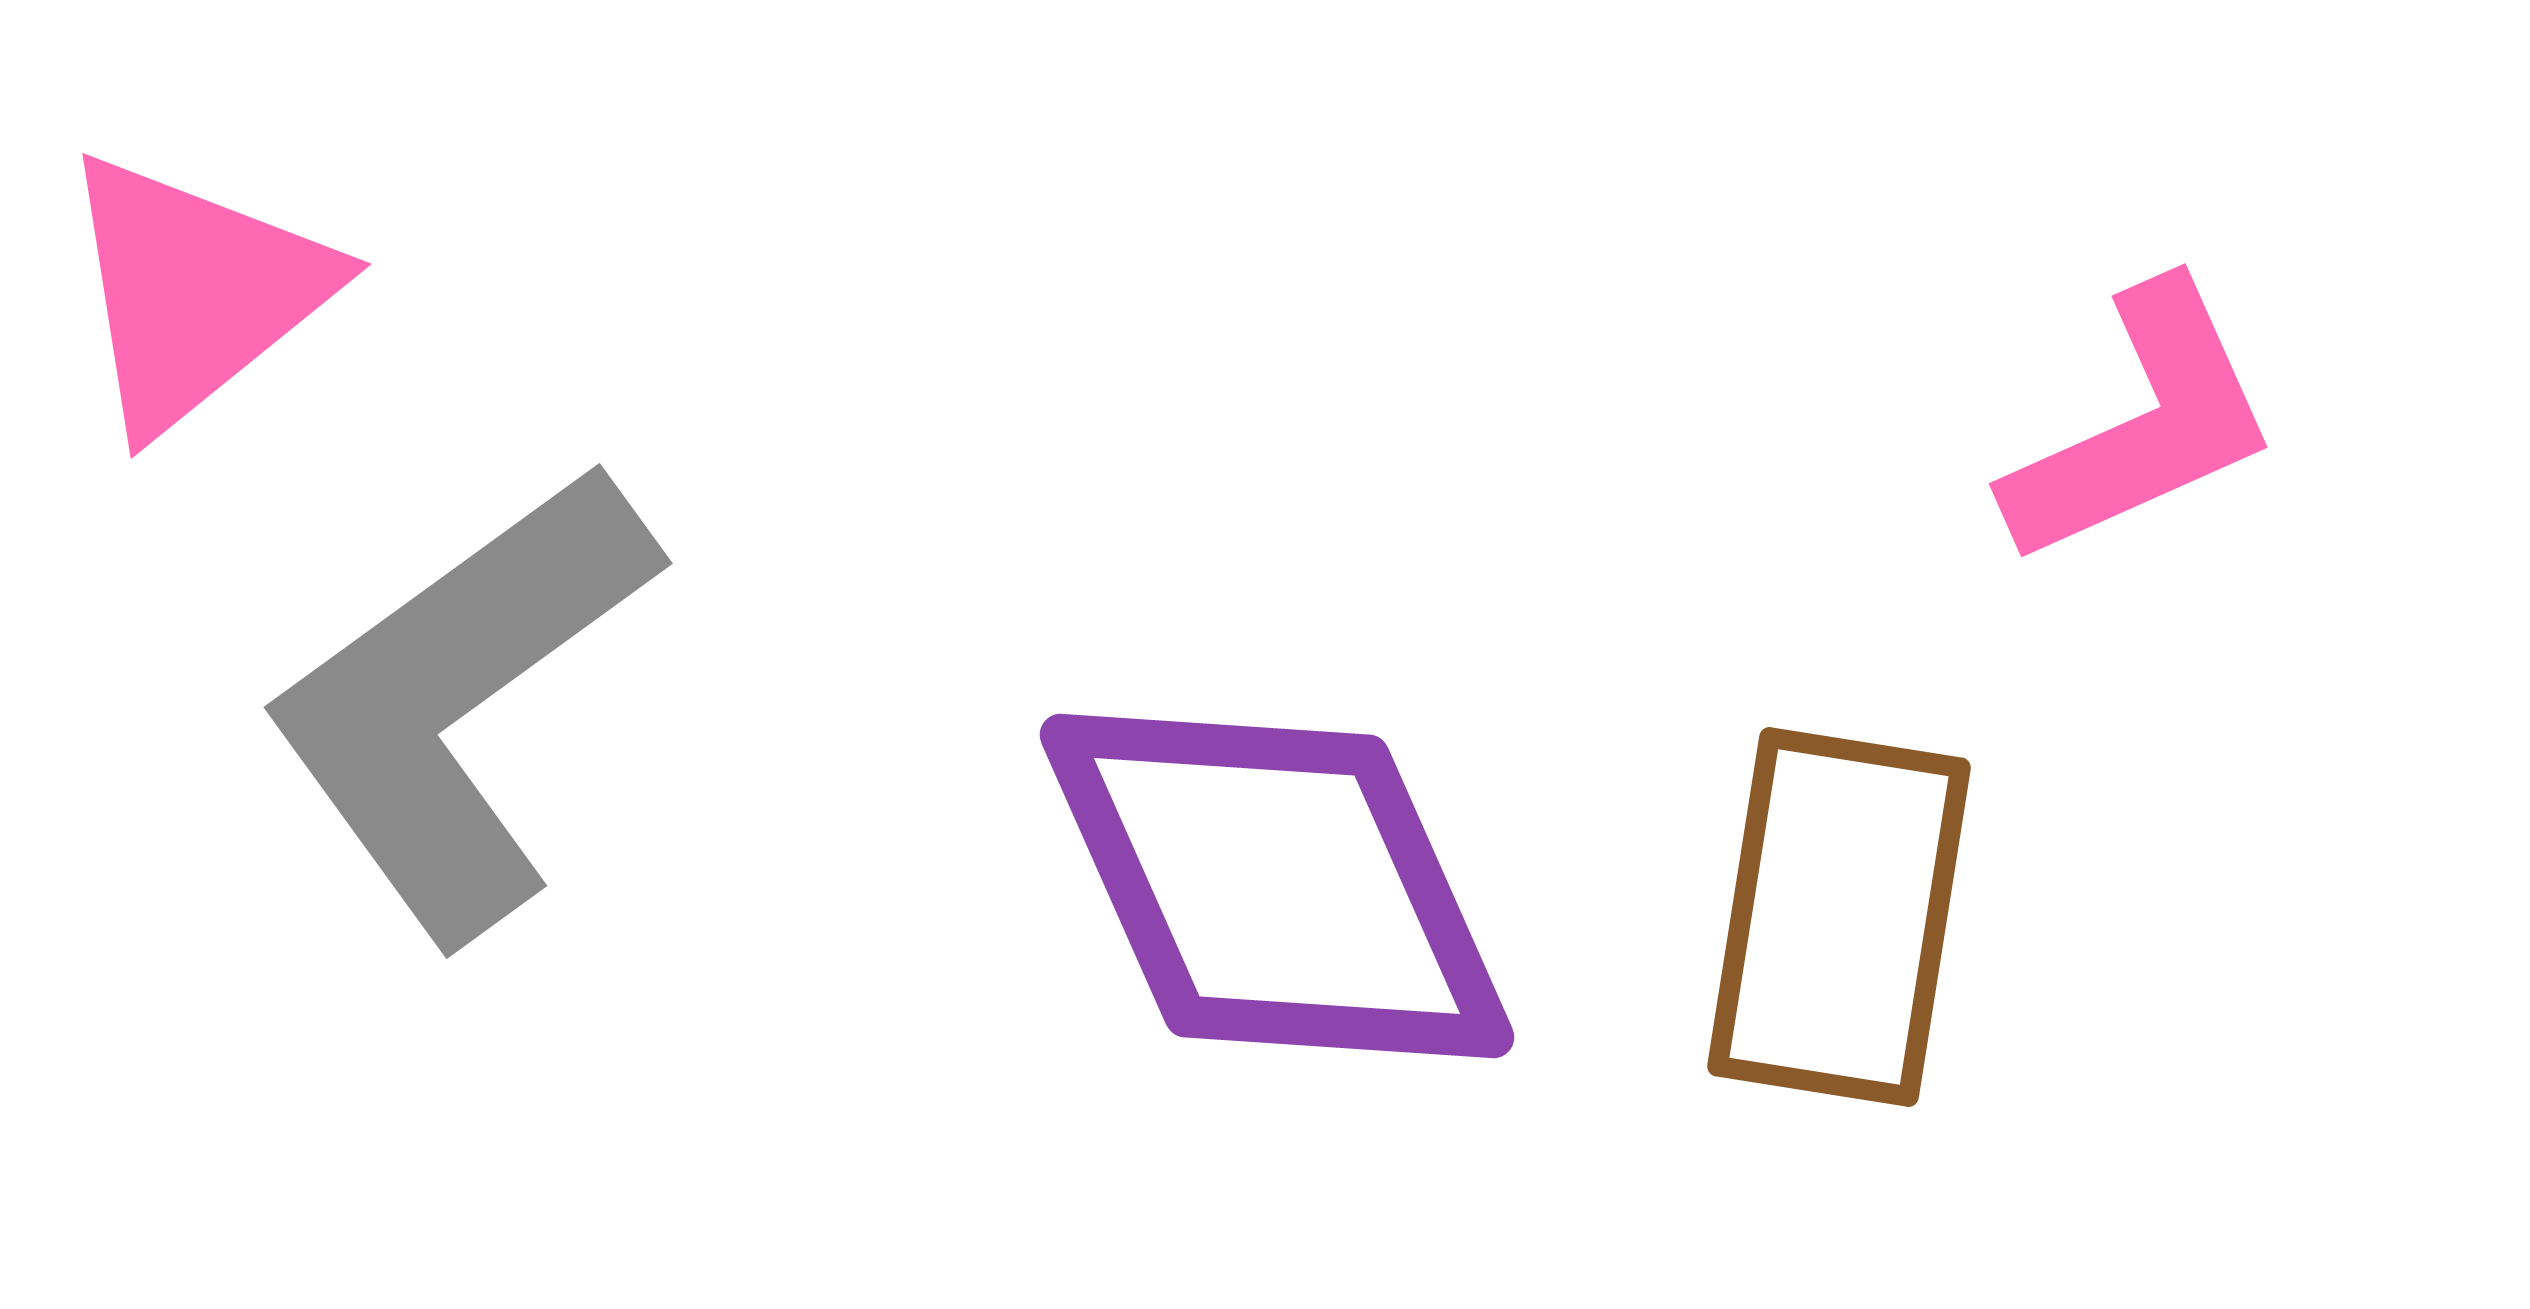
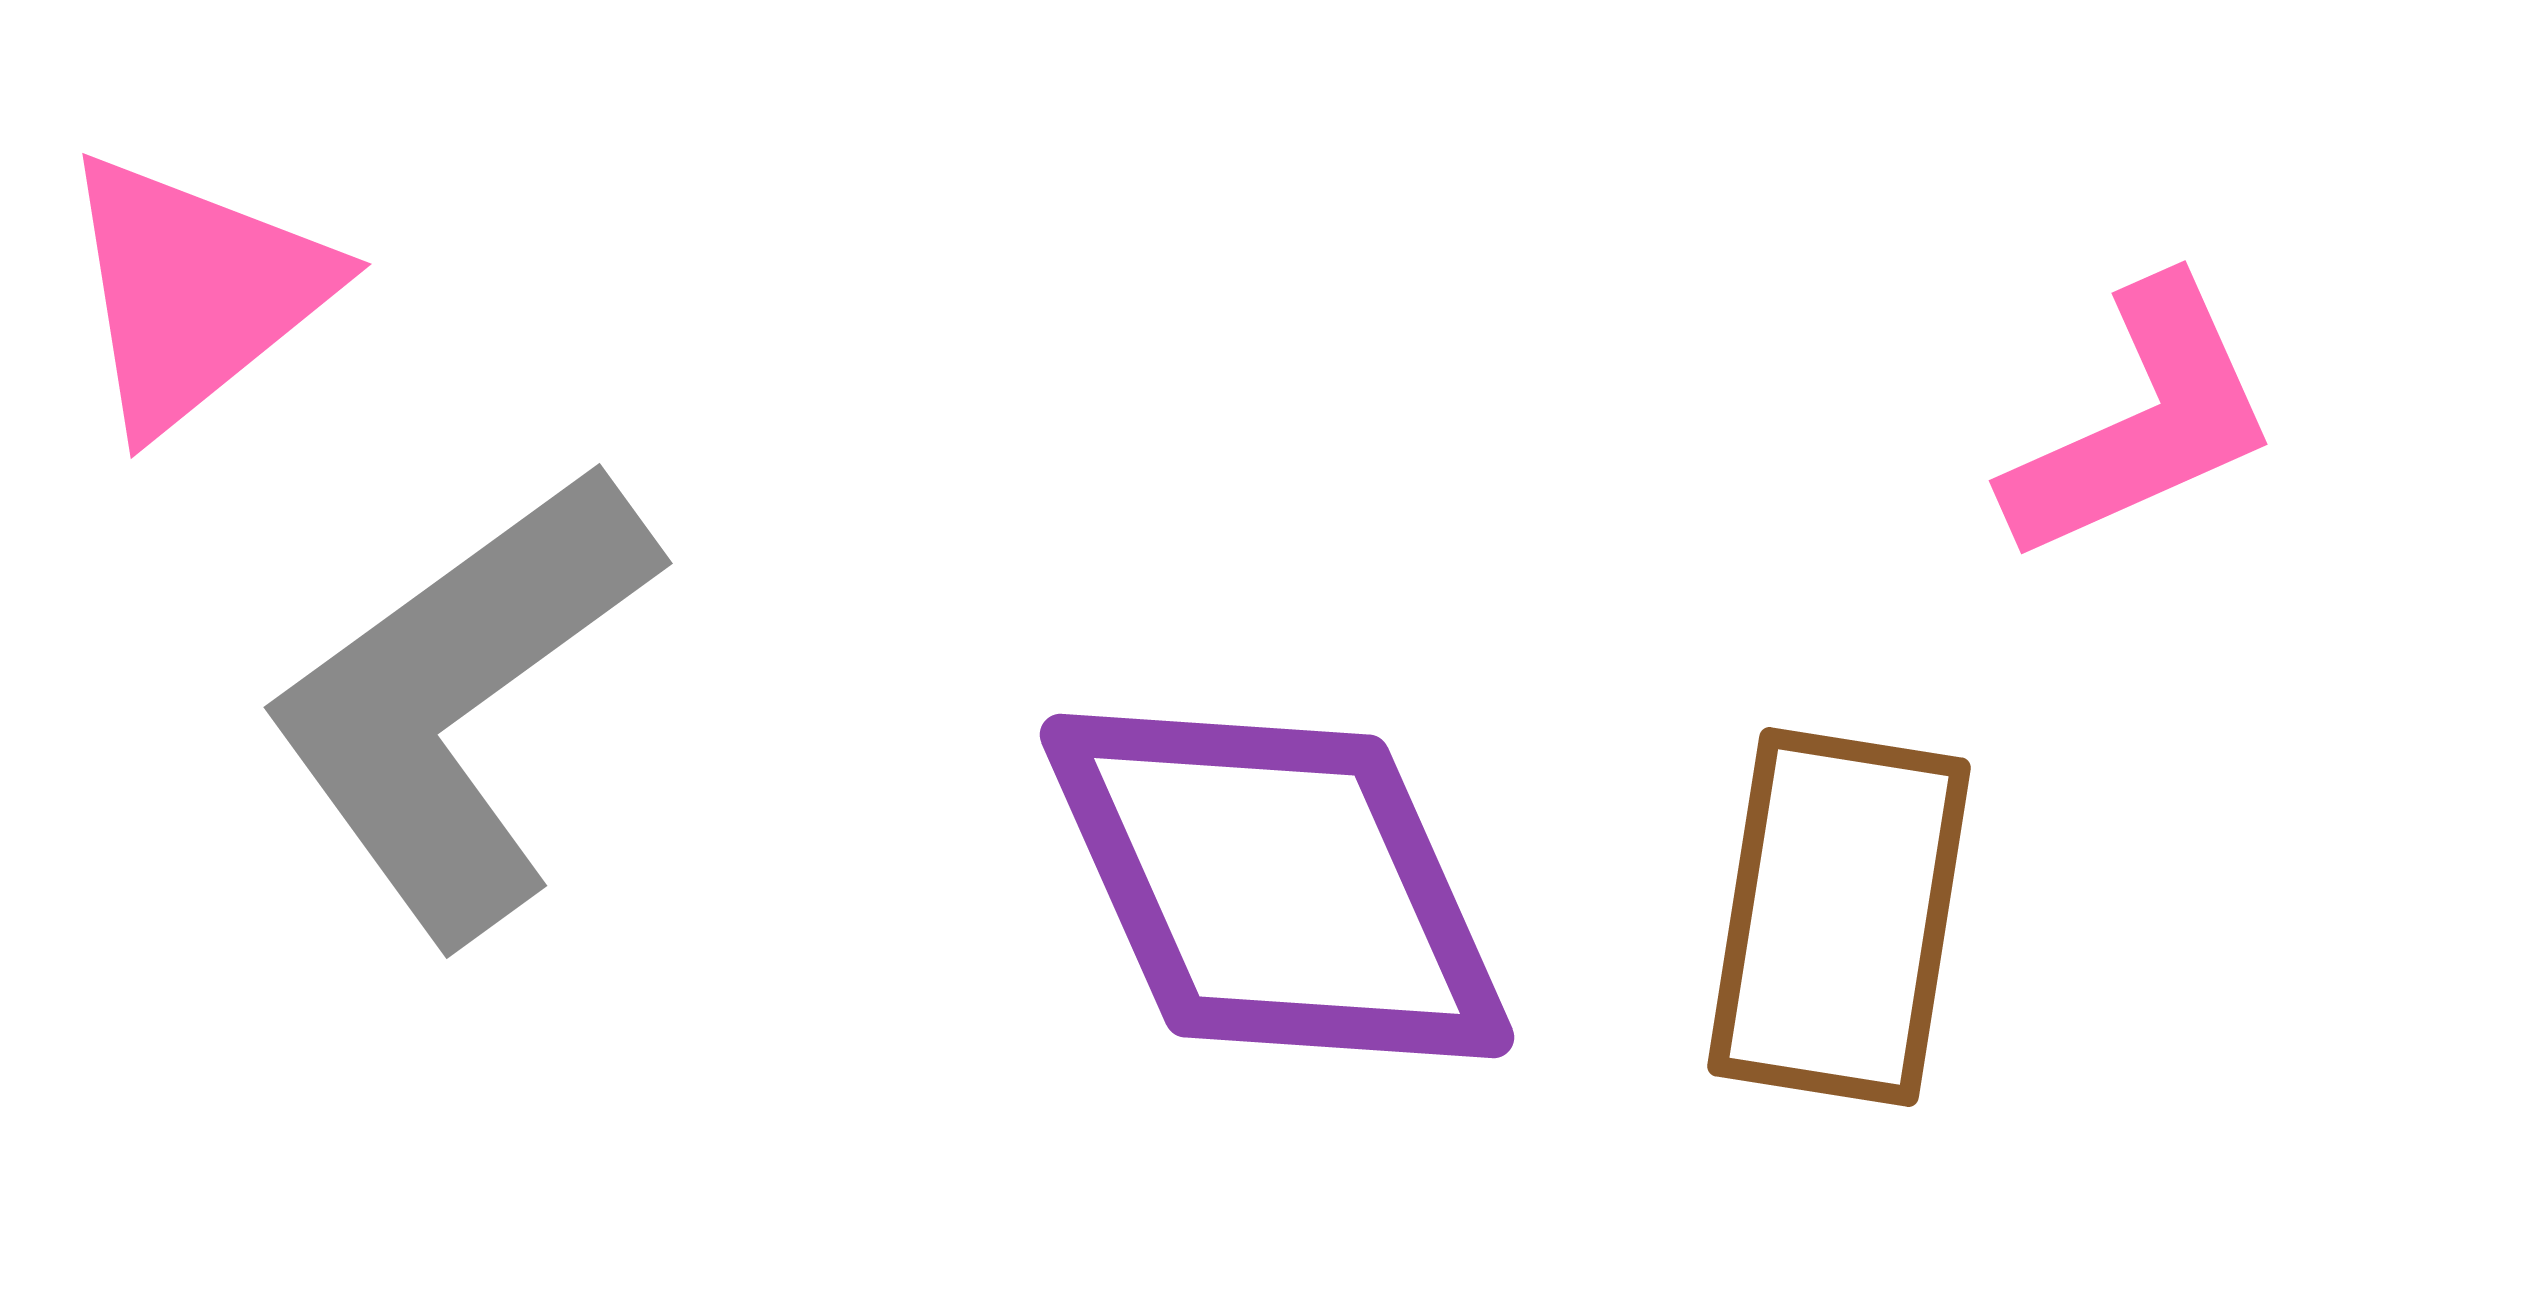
pink L-shape: moved 3 px up
